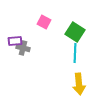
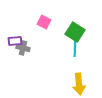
cyan line: moved 6 px up
